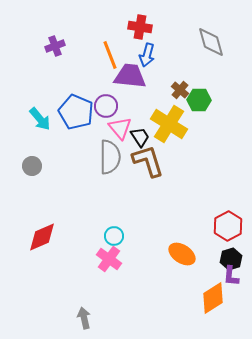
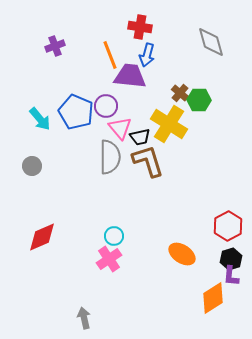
brown cross: moved 3 px down
black trapezoid: rotated 110 degrees clockwise
pink cross: rotated 20 degrees clockwise
